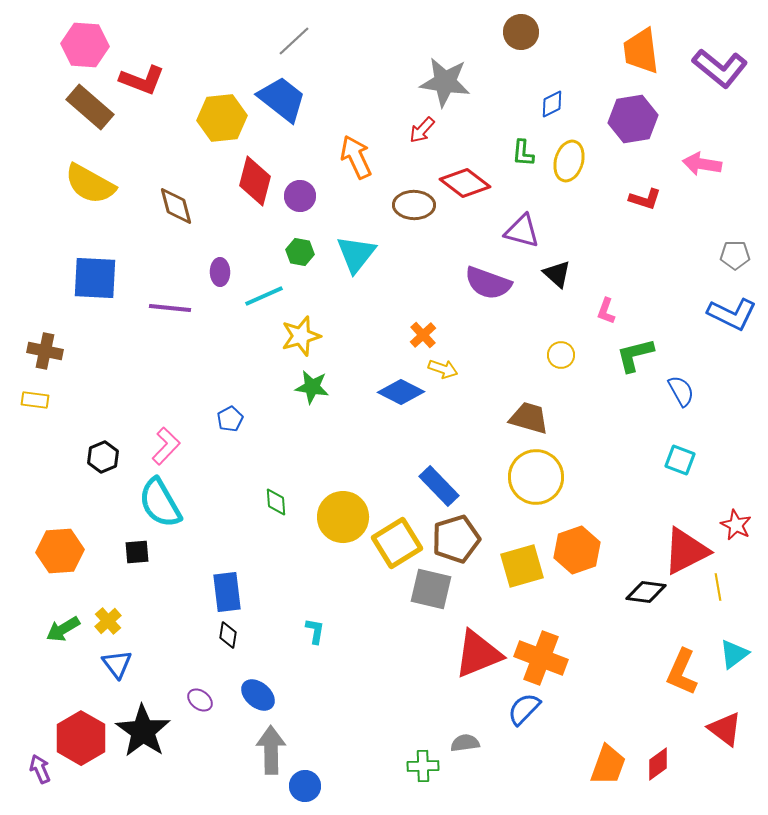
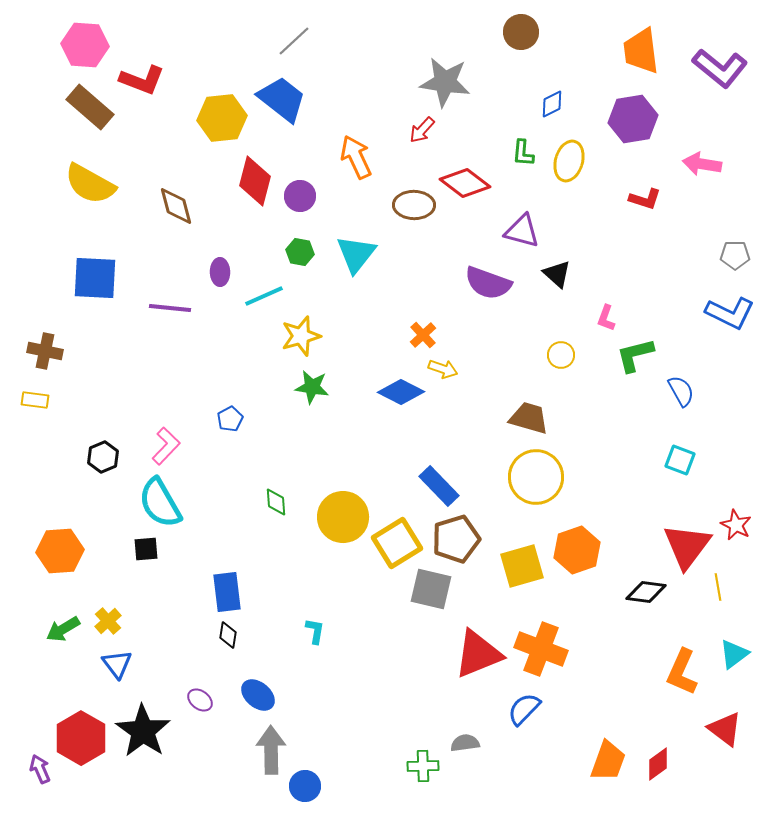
pink L-shape at (606, 311): moved 7 px down
blue L-shape at (732, 314): moved 2 px left, 1 px up
red triangle at (686, 551): moved 1 px right, 5 px up; rotated 26 degrees counterclockwise
black square at (137, 552): moved 9 px right, 3 px up
orange cross at (541, 658): moved 9 px up
orange trapezoid at (608, 765): moved 4 px up
